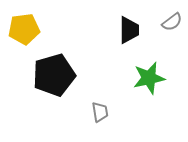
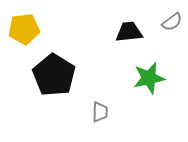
black trapezoid: moved 2 px down; rotated 96 degrees counterclockwise
black pentagon: rotated 24 degrees counterclockwise
gray trapezoid: rotated 10 degrees clockwise
